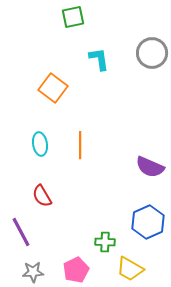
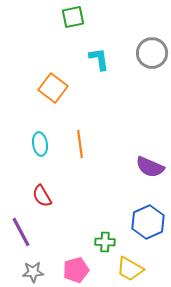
orange line: moved 1 px up; rotated 8 degrees counterclockwise
pink pentagon: rotated 10 degrees clockwise
